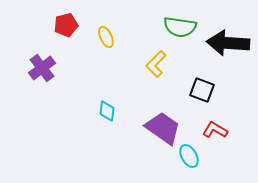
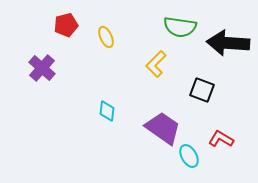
purple cross: rotated 12 degrees counterclockwise
red L-shape: moved 6 px right, 9 px down
